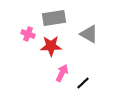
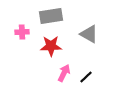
gray rectangle: moved 3 px left, 2 px up
pink cross: moved 6 px left, 2 px up; rotated 24 degrees counterclockwise
pink arrow: moved 2 px right
black line: moved 3 px right, 6 px up
